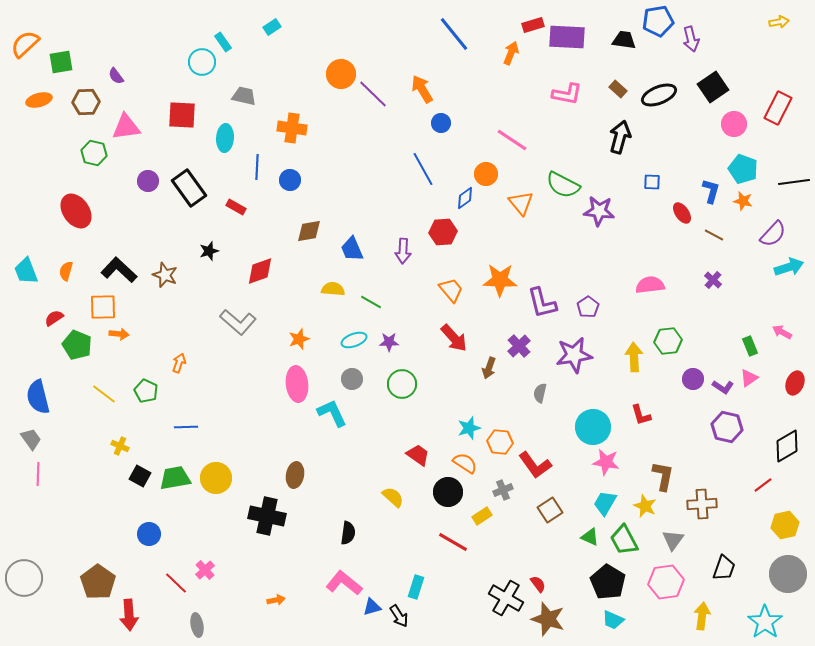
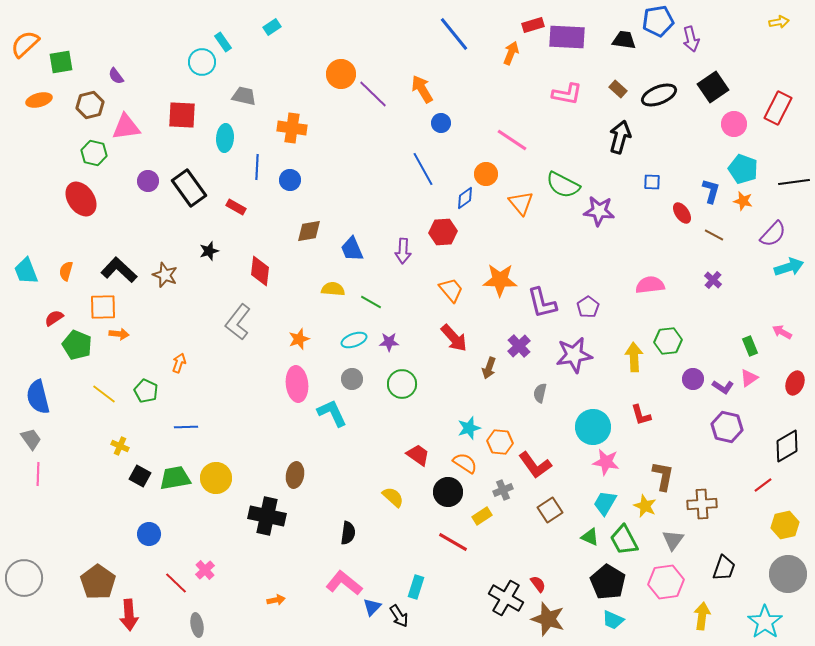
brown hexagon at (86, 102): moved 4 px right, 3 px down; rotated 12 degrees counterclockwise
red ellipse at (76, 211): moved 5 px right, 12 px up
red diamond at (260, 271): rotated 64 degrees counterclockwise
gray L-shape at (238, 322): rotated 87 degrees clockwise
blue triangle at (372, 607): rotated 30 degrees counterclockwise
